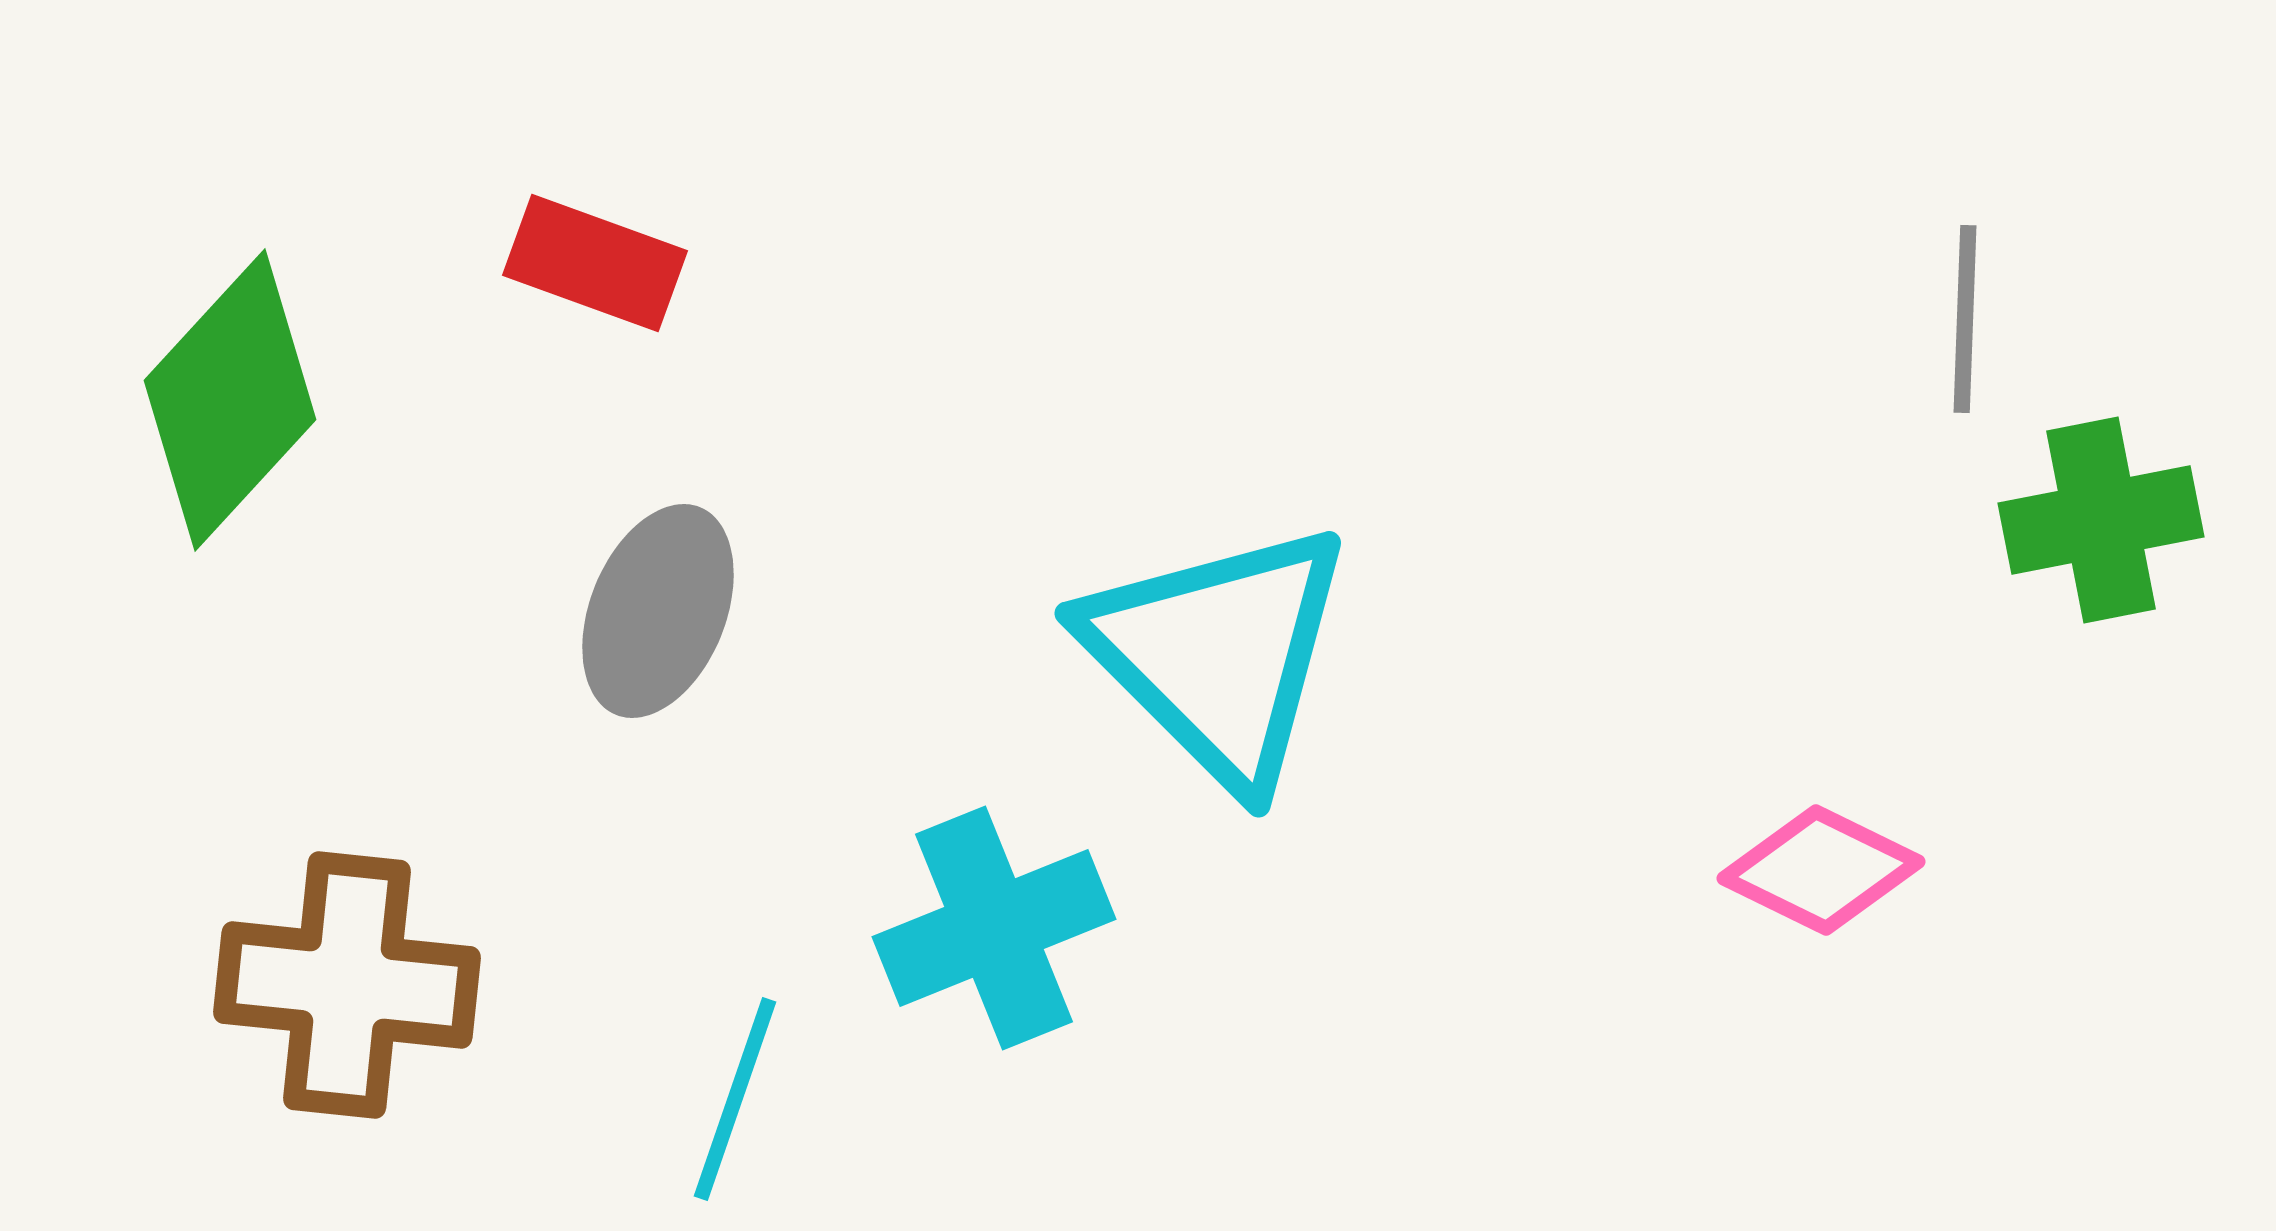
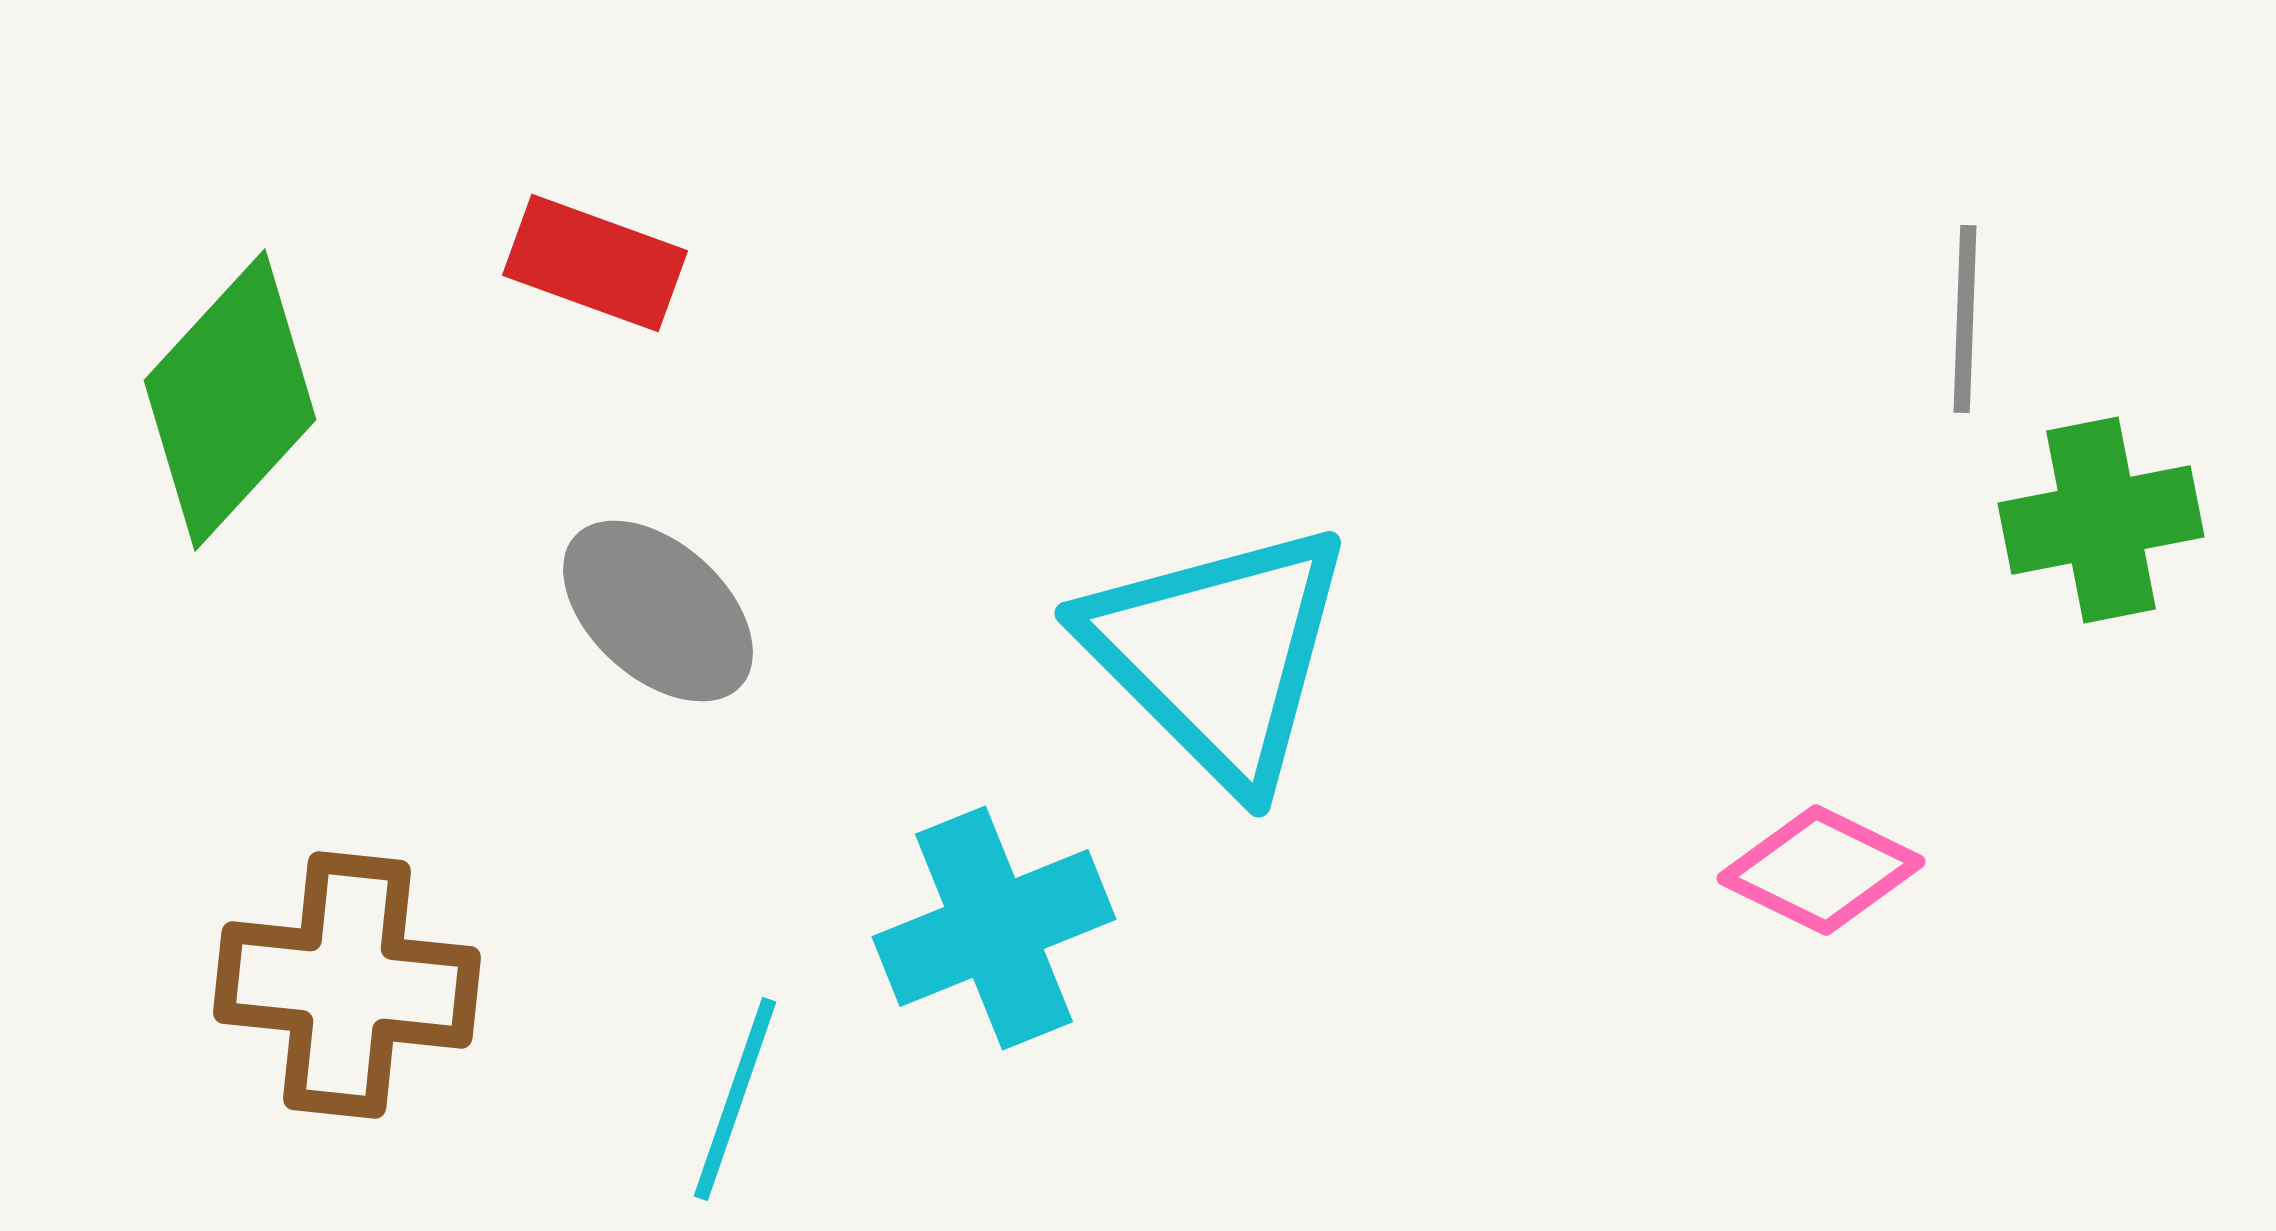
gray ellipse: rotated 70 degrees counterclockwise
